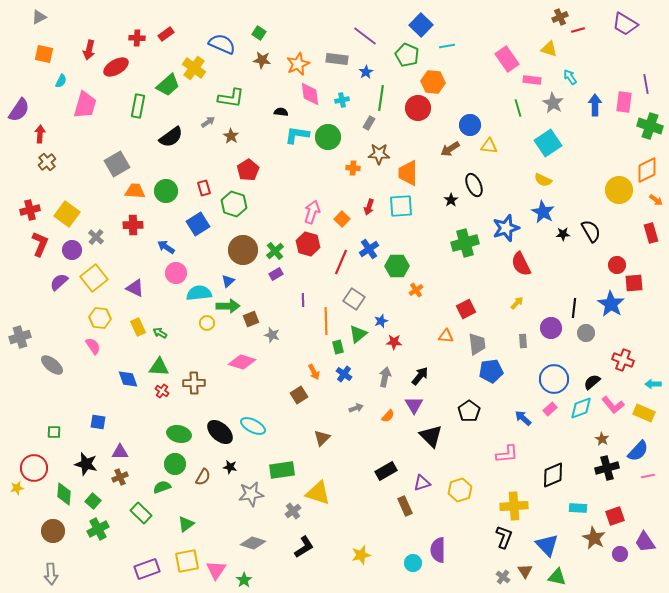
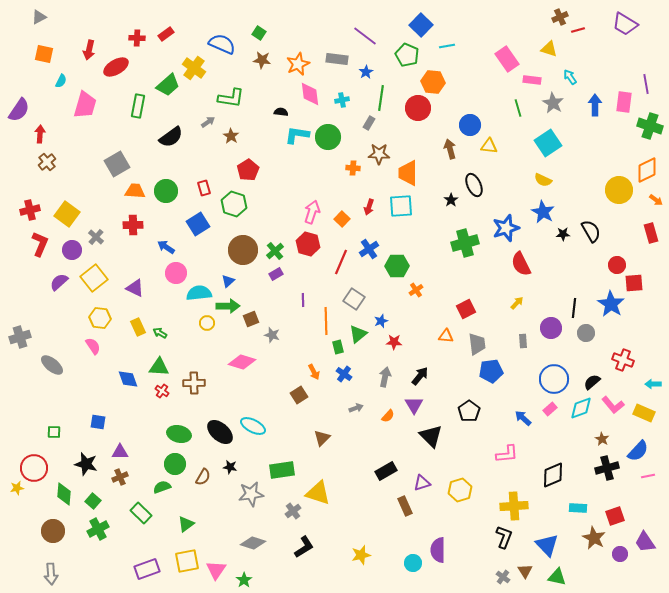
brown arrow at (450, 149): rotated 108 degrees clockwise
